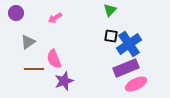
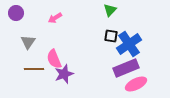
gray triangle: rotated 21 degrees counterclockwise
purple star: moved 7 px up
